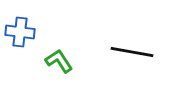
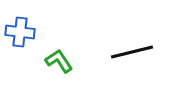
black line: rotated 24 degrees counterclockwise
